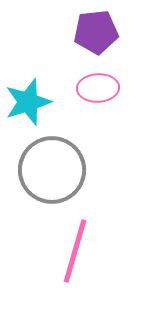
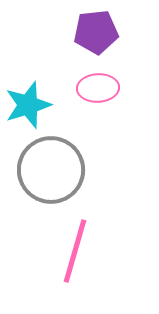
cyan star: moved 3 px down
gray circle: moved 1 px left
